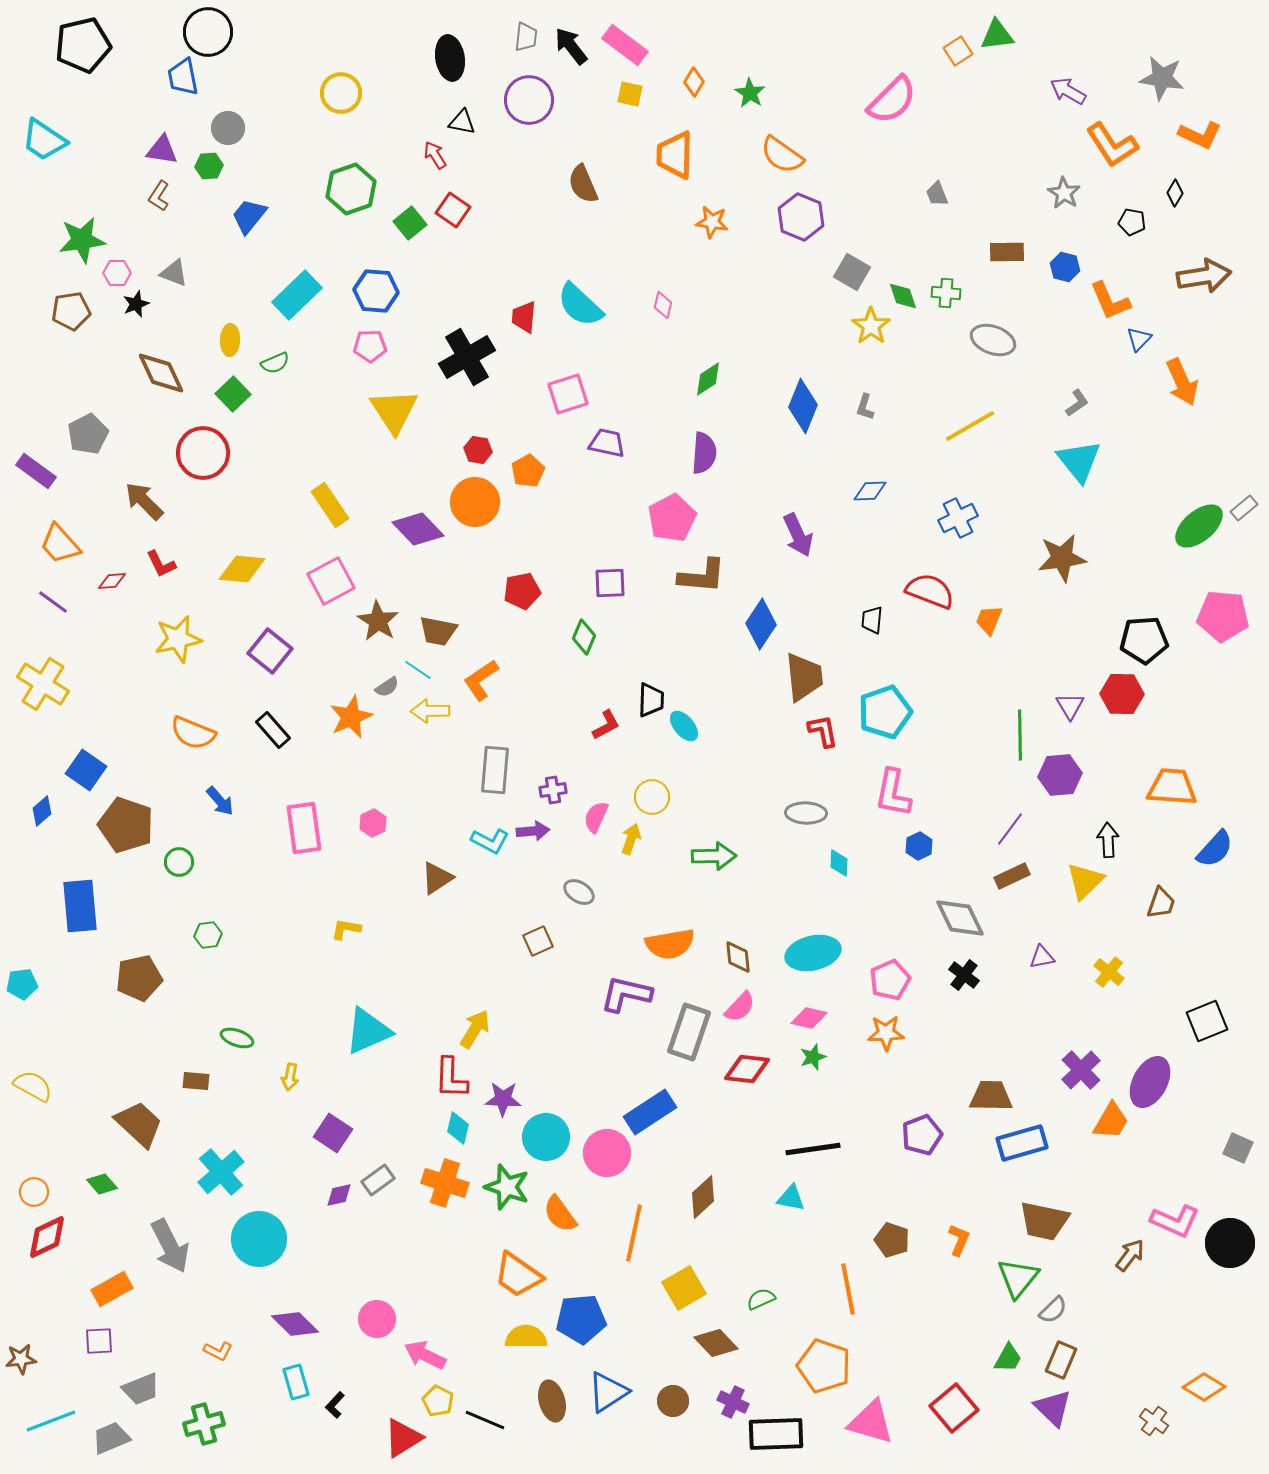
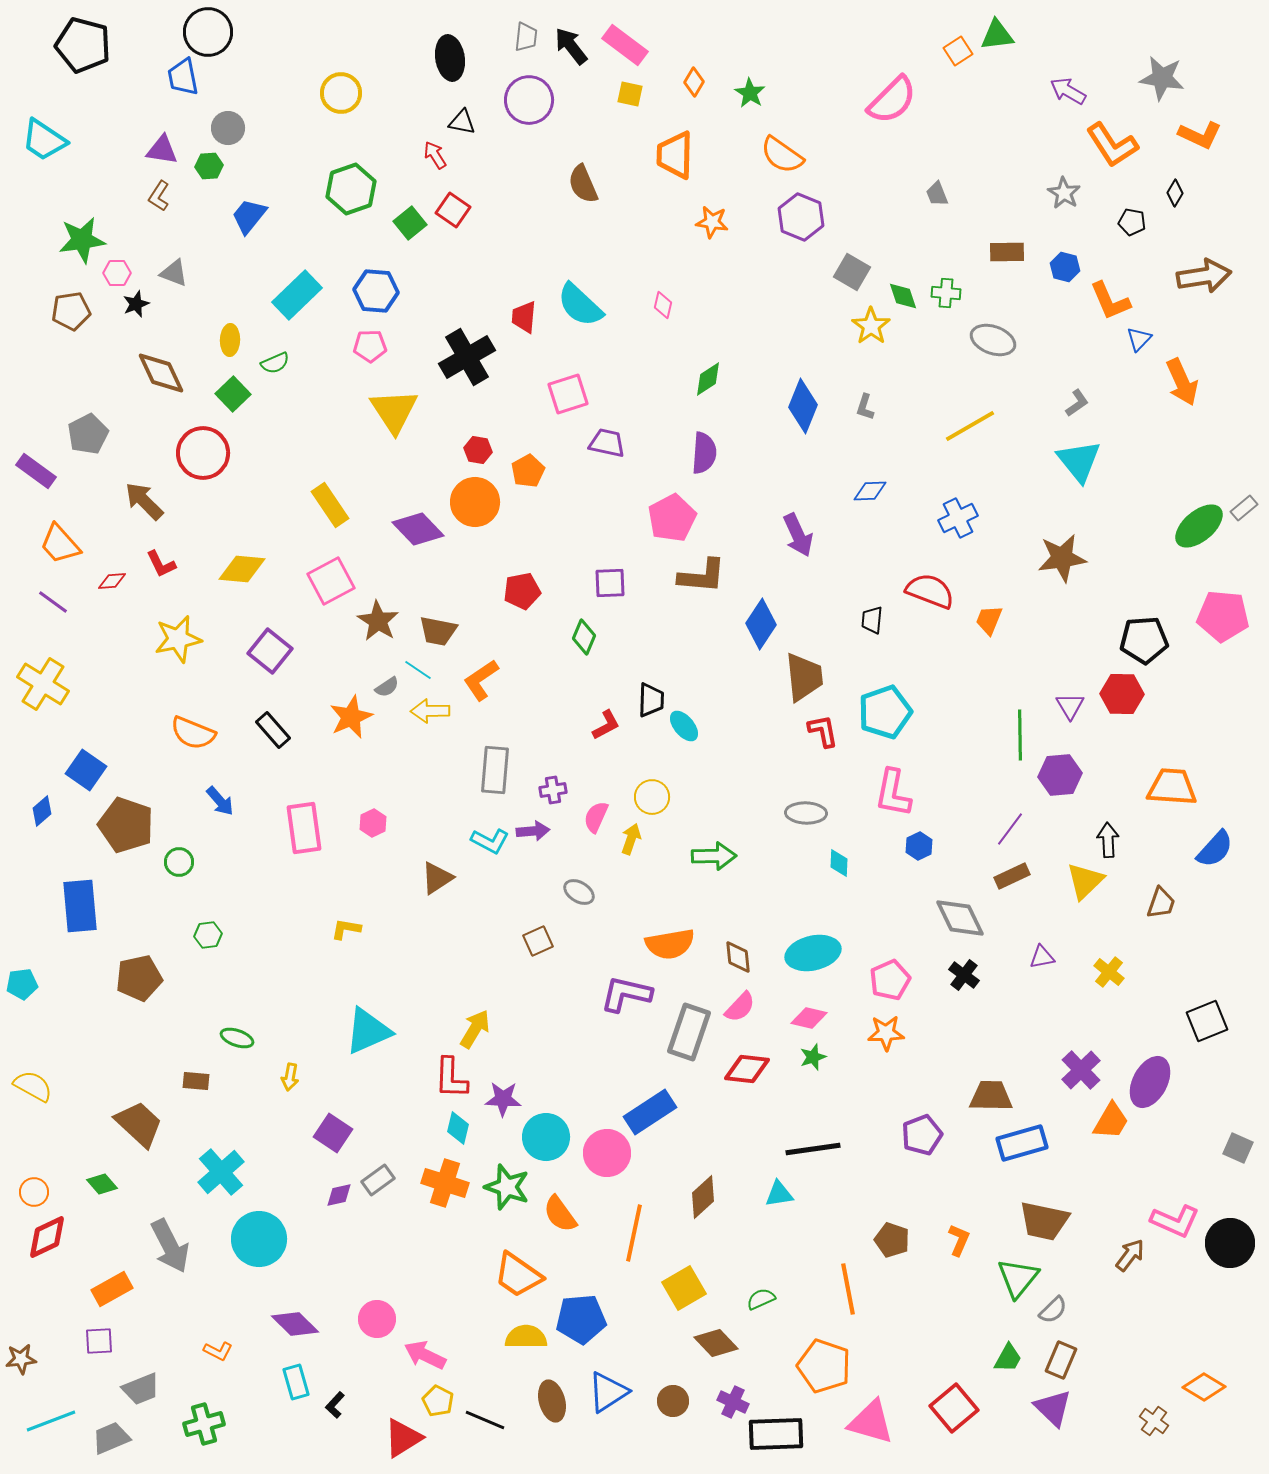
black pentagon at (83, 45): rotated 28 degrees clockwise
cyan triangle at (791, 1198): moved 12 px left, 4 px up; rotated 20 degrees counterclockwise
